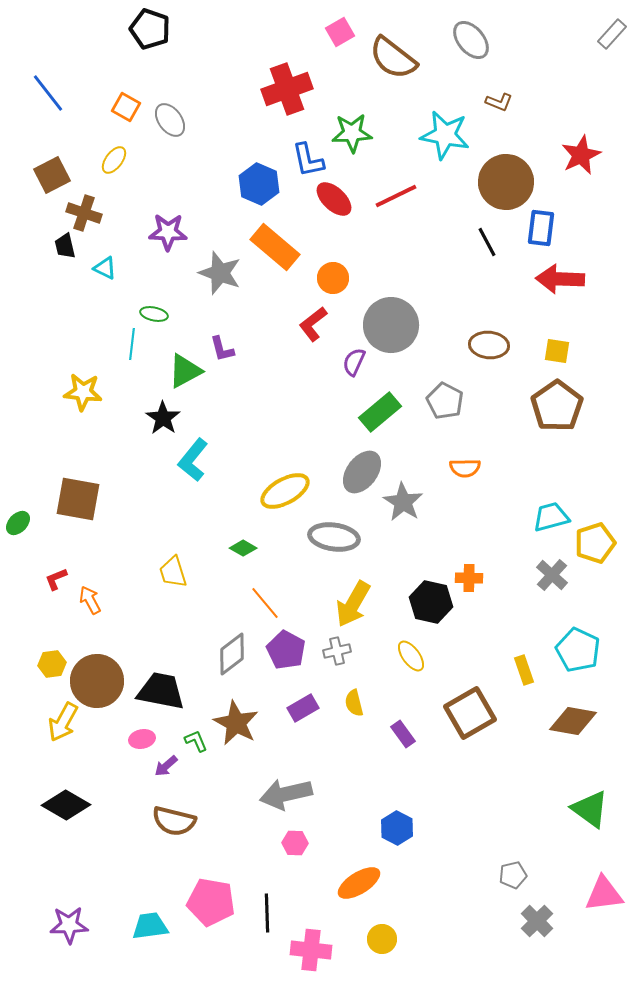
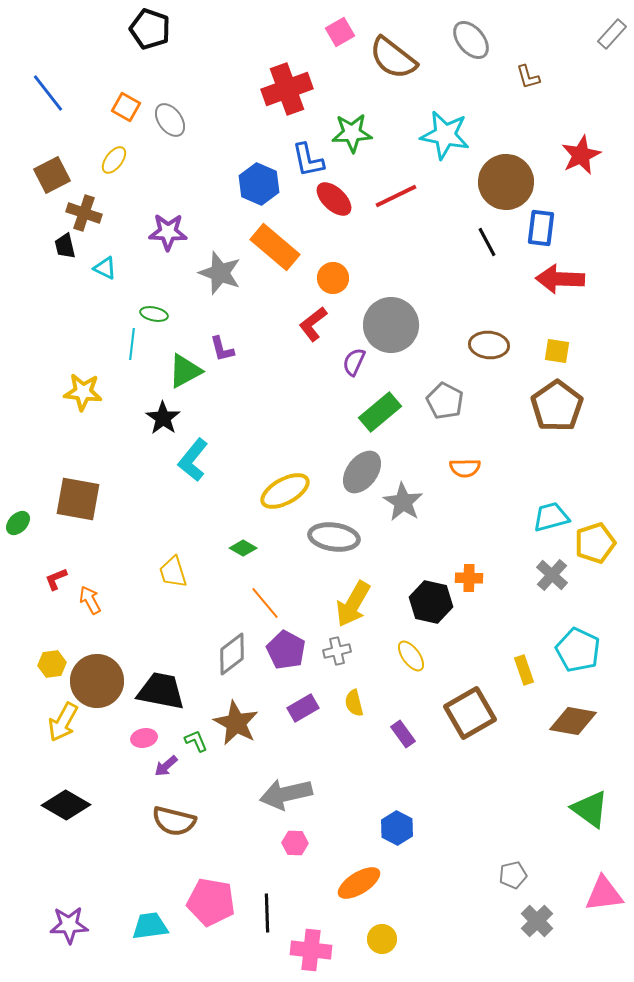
brown L-shape at (499, 102): moved 29 px right, 25 px up; rotated 52 degrees clockwise
pink ellipse at (142, 739): moved 2 px right, 1 px up
